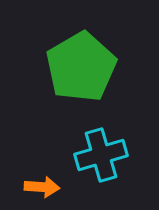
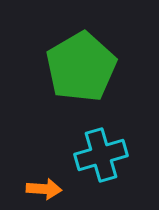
orange arrow: moved 2 px right, 2 px down
